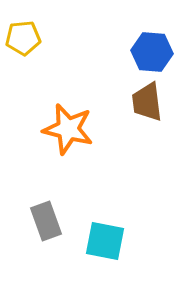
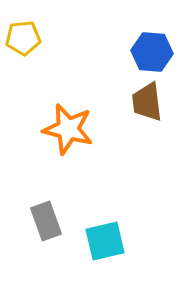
cyan square: rotated 24 degrees counterclockwise
